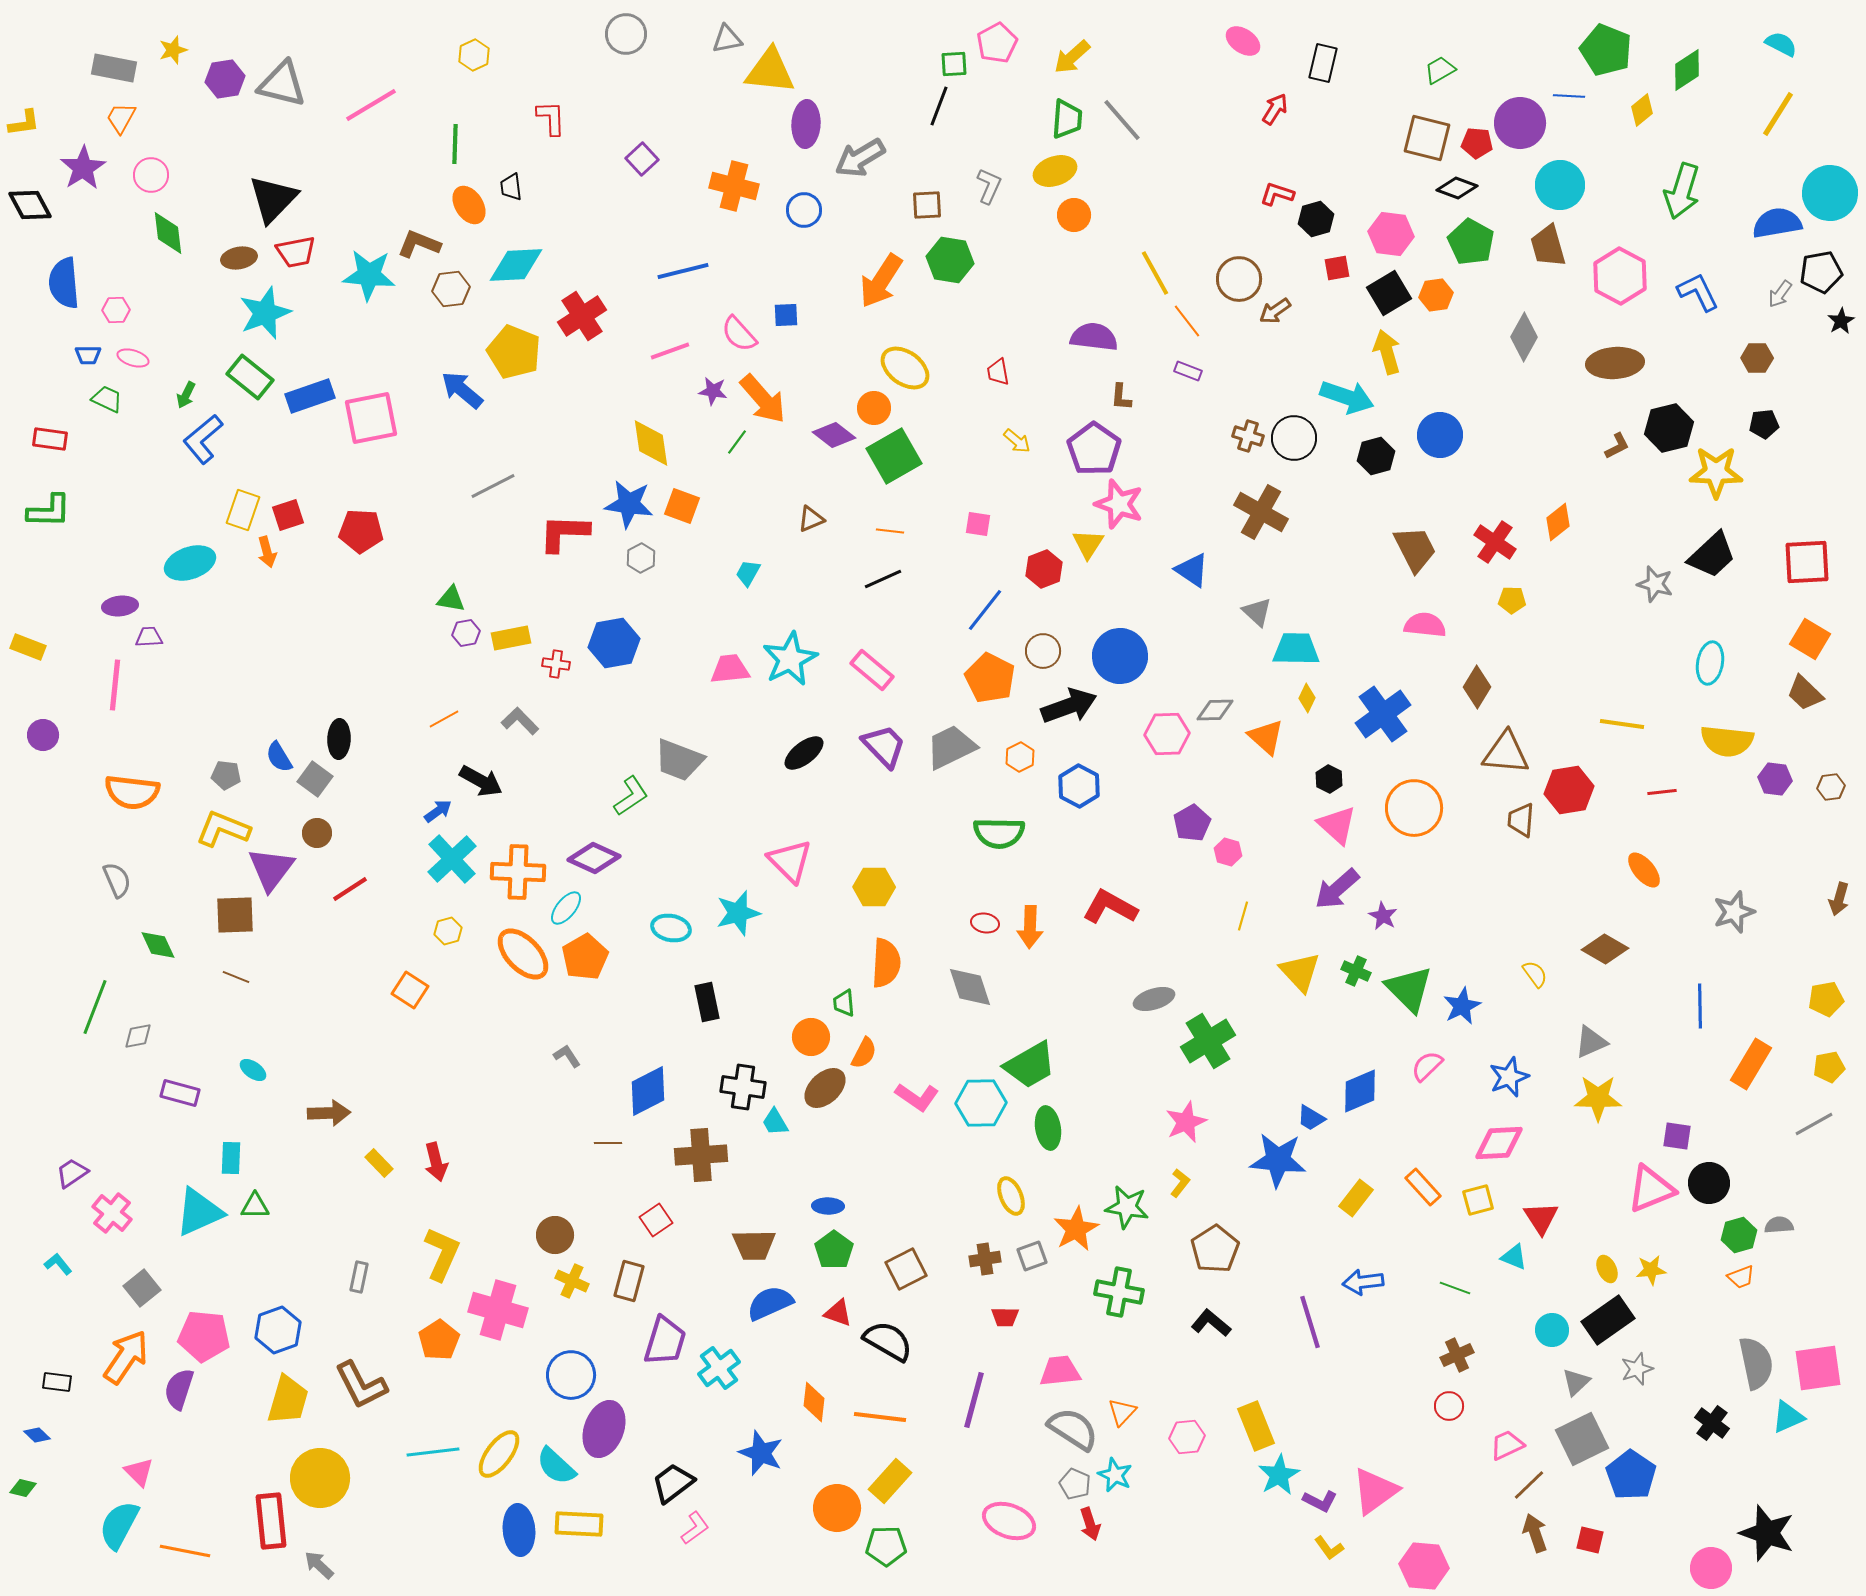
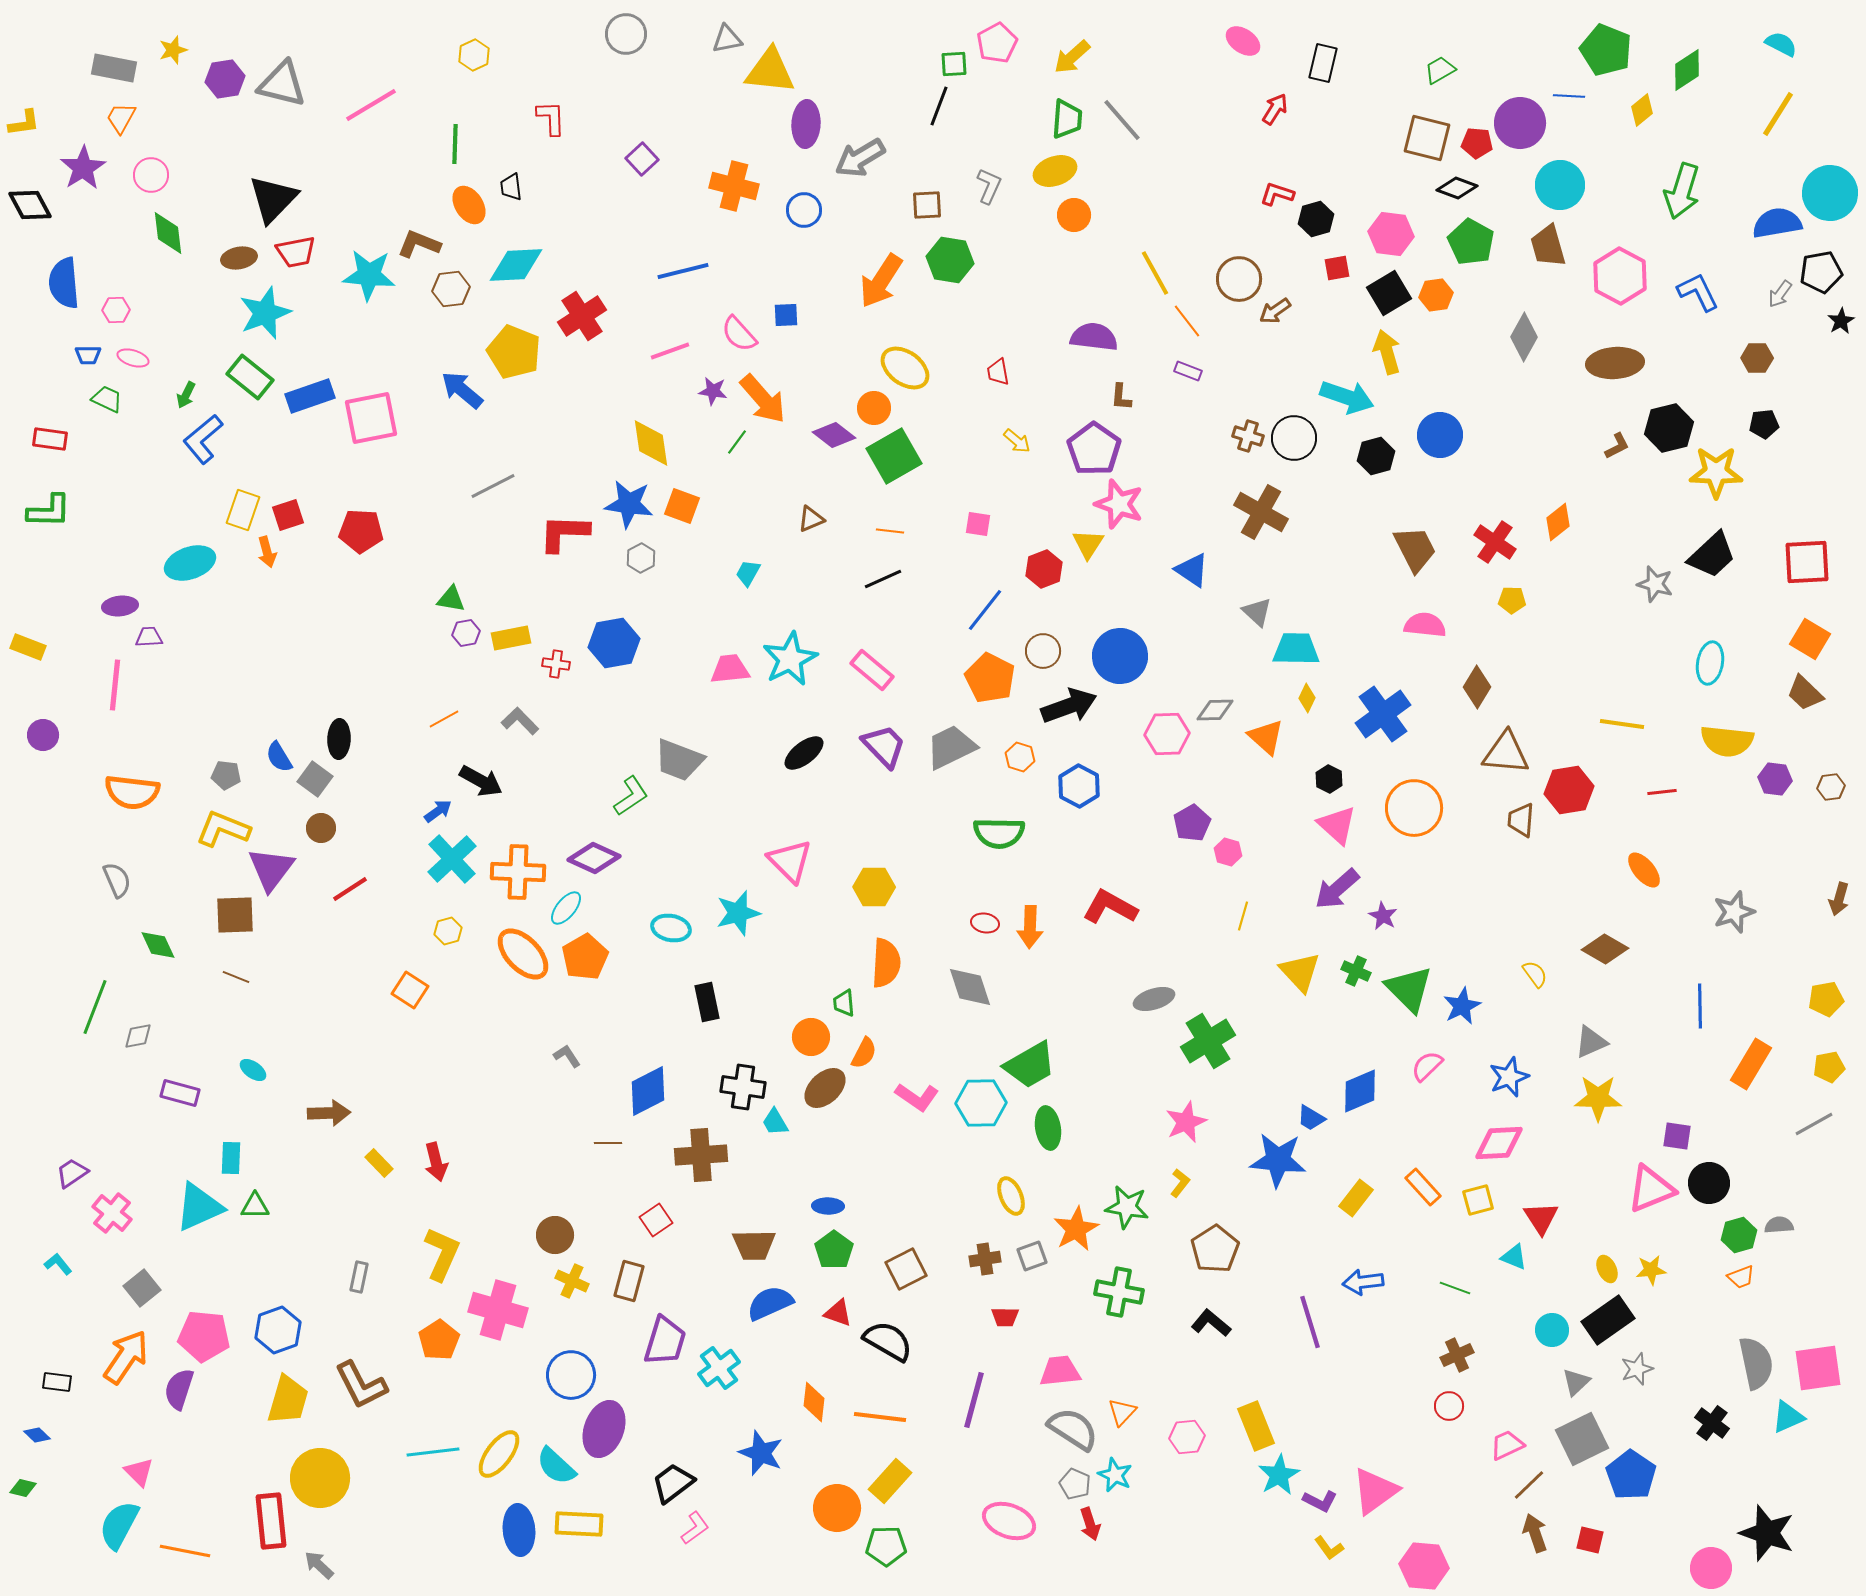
orange hexagon at (1020, 757): rotated 16 degrees counterclockwise
brown circle at (317, 833): moved 4 px right, 5 px up
cyan triangle at (199, 1212): moved 5 px up
